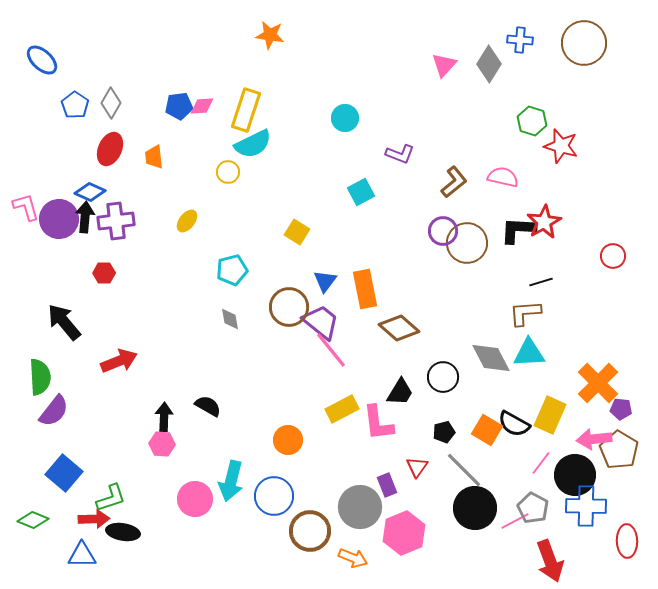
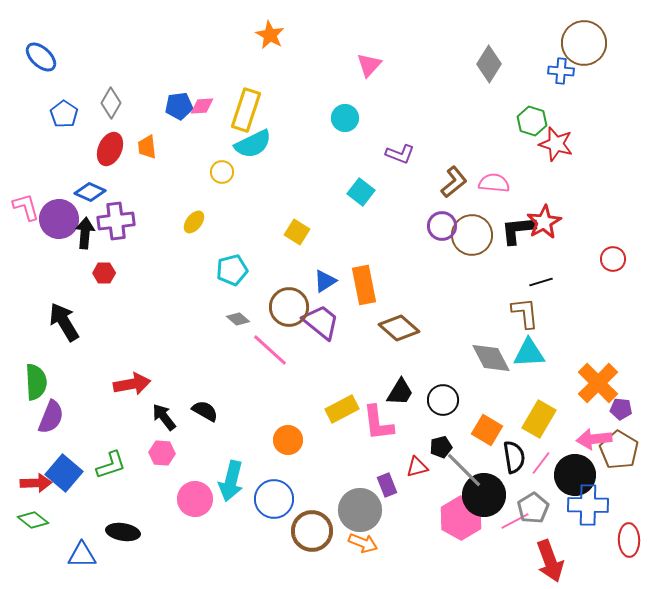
orange star at (270, 35): rotated 20 degrees clockwise
blue cross at (520, 40): moved 41 px right, 31 px down
blue ellipse at (42, 60): moved 1 px left, 3 px up
pink triangle at (444, 65): moved 75 px left
blue pentagon at (75, 105): moved 11 px left, 9 px down
red star at (561, 146): moved 5 px left, 2 px up
orange trapezoid at (154, 157): moved 7 px left, 10 px up
yellow circle at (228, 172): moved 6 px left
pink semicircle at (503, 177): moved 9 px left, 6 px down; rotated 8 degrees counterclockwise
cyan square at (361, 192): rotated 24 degrees counterclockwise
black arrow at (85, 217): moved 16 px down
yellow ellipse at (187, 221): moved 7 px right, 1 px down
black L-shape at (518, 230): rotated 9 degrees counterclockwise
purple circle at (443, 231): moved 1 px left, 5 px up
brown circle at (467, 243): moved 5 px right, 8 px up
red circle at (613, 256): moved 3 px down
blue triangle at (325, 281): rotated 20 degrees clockwise
orange rectangle at (365, 289): moved 1 px left, 4 px up
brown L-shape at (525, 313): rotated 88 degrees clockwise
gray diamond at (230, 319): moved 8 px right; rotated 40 degrees counterclockwise
black arrow at (64, 322): rotated 9 degrees clockwise
pink line at (331, 350): moved 61 px left; rotated 9 degrees counterclockwise
red arrow at (119, 361): moved 13 px right, 23 px down; rotated 12 degrees clockwise
green semicircle at (40, 377): moved 4 px left, 5 px down
black circle at (443, 377): moved 23 px down
black semicircle at (208, 406): moved 3 px left, 5 px down
purple semicircle at (54, 411): moved 3 px left, 6 px down; rotated 16 degrees counterclockwise
yellow rectangle at (550, 415): moved 11 px left, 4 px down; rotated 6 degrees clockwise
black arrow at (164, 417): rotated 40 degrees counterclockwise
black semicircle at (514, 424): moved 33 px down; rotated 128 degrees counterclockwise
black pentagon at (444, 432): moved 3 px left, 15 px down
pink hexagon at (162, 444): moved 9 px down
red triangle at (417, 467): rotated 40 degrees clockwise
blue circle at (274, 496): moved 3 px down
green L-shape at (111, 498): moved 33 px up
blue cross at (586, 506): moved 2 px right, 1 px up
gray circle at (360, 507): moved 3 px down
black circle at (475, 508): moved 9 px right, 13 px up
gray pentagon at (533, 508): rotated 12 degrees clockwise
red arrow at (94, 519): moved 58 px left, 36 px up
green diamond at (33, 520): rotated 16 degrees clockwise
brown circle at (310, 531): moved 2 px right
pink hexagon at (404, 533): moved 57 px right, 15 px up; rotated 9 degrees counterclockwise
red ellipse at (627, 541): moved 2 px right, 1 px up
orange arrow at (353, 558): moved 10 px right, 15 px up
